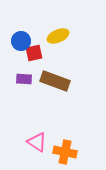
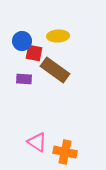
yellow ellipse: rotated 20 degrees clockwise
blue circle: moved 1 px right
red square: rotated 24 degrees clockwise
brown rectangle: moved 11 px up; rotated 16 degrees clockwise
